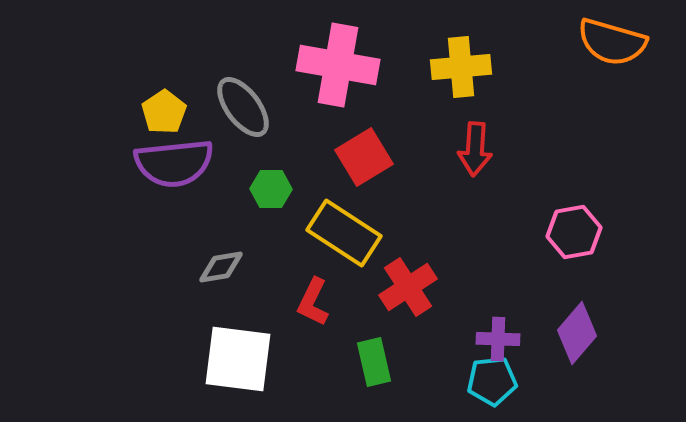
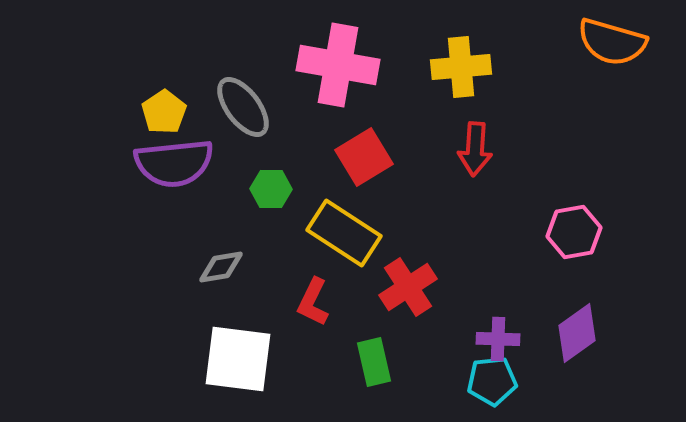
purple diamond: rotated 14 degrees clockwise
